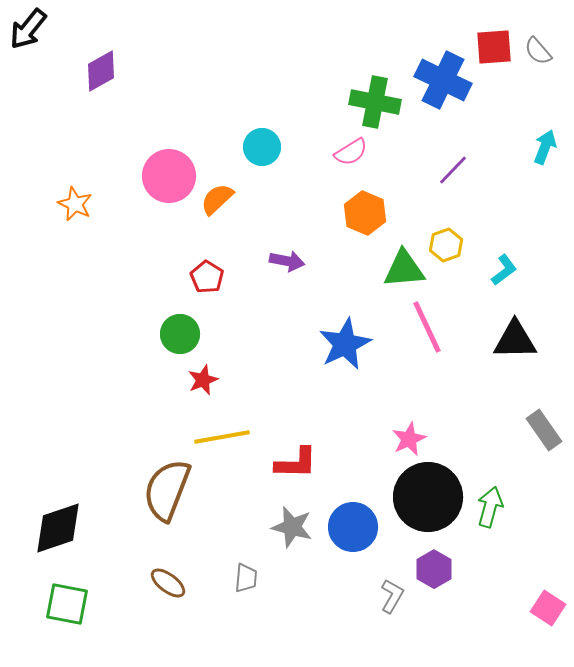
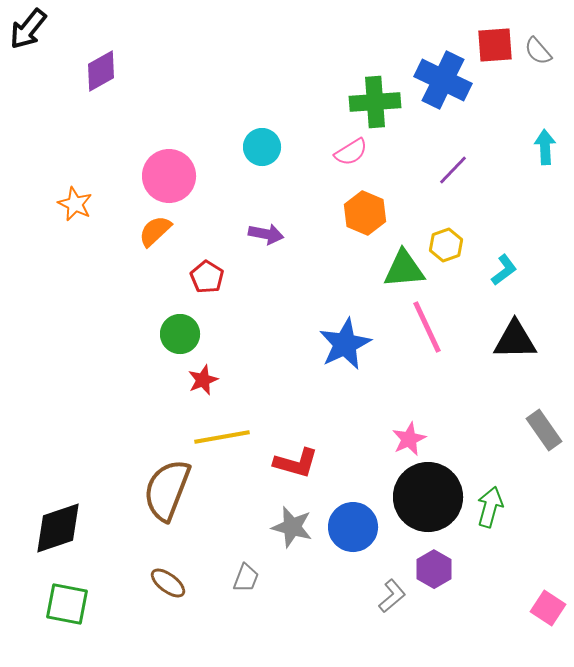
red square: moved 1 px right, 2 px up
green cross: rotated 15 degrees counterclockwise
cyan arrow: rotated 24 degrees counterclockwise
orange semicircle: moved 62 px left, 32 px down
purple arrow: moved 21 px left, 27 px up
red L-shape: rotated 15 degrees clockwise
gray trapezoid: rotated 16 degrees clockwise
gray L-shape: rotated 20 degrees clockwise
